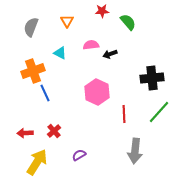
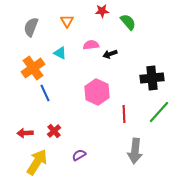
orange cross: moved 3 px up; rotated 15 degrees counterclockwise
